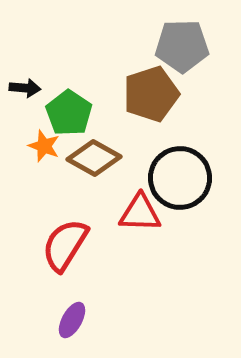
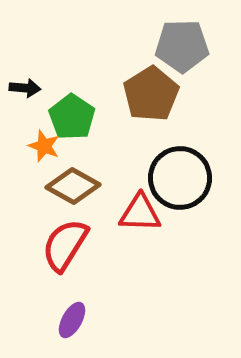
brown pentagon: rotated 14 degrees counterclockwise
green pentagon: moved 3 px right, 4 px down
brown diamond: moved 21 px left, 28 px down
